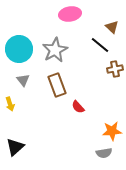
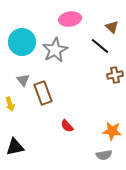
pink ellipse: moved 5 px down
black line: moved 1 px down
cyan circle: moved 3 px right, 7 px up
brown cross: moved 6 px down
brown rectangle: moved 14 px left, 8 px down
red semicircle: moved 11 px left, 19 px down
orange star: rotated 12 degrees clockwise
black triangle: rotated 30 degrees clockwise
gray semicircle: moved 2 px down
